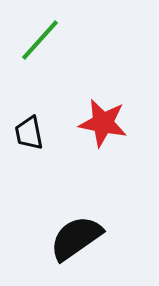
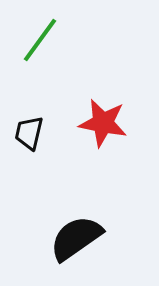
green line: rotated 6 degrees counterclockwise
black trapezoid: rotated 24 degrees clockwise
